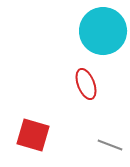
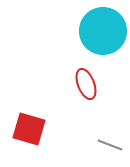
red square: moved 4 px left, 6 px up
